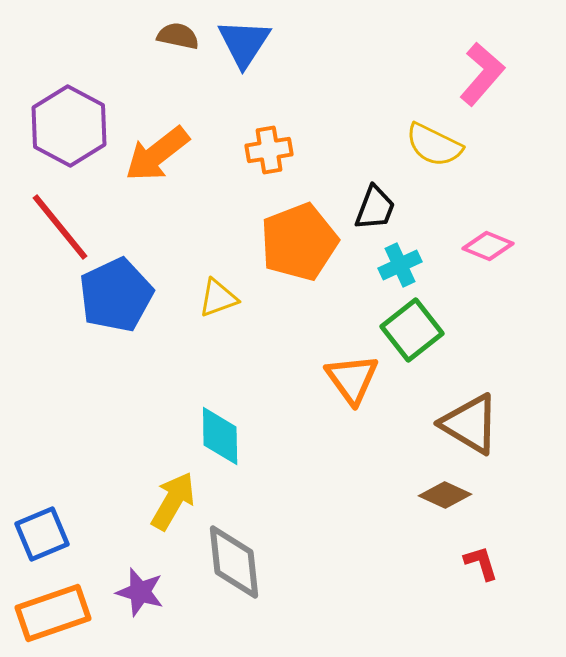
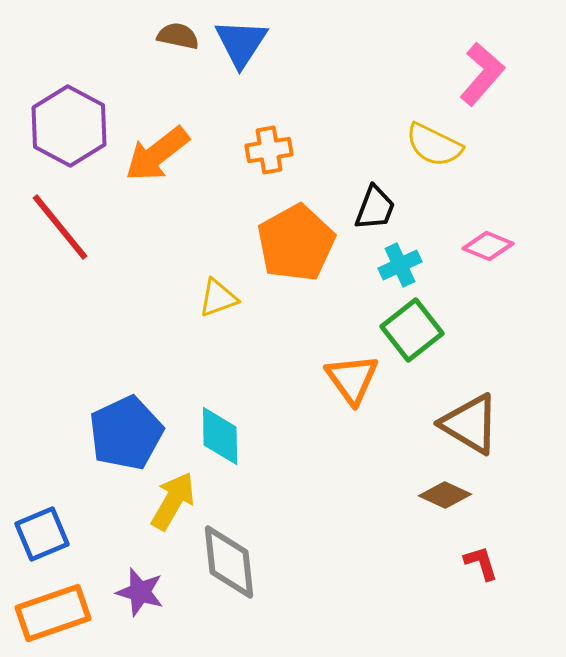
blue triangle: moved 3 px left
orange pentagon: moved 3 px left, 1 px down; rotated 8 degrees counterclockwise
blue pentagon: moved 10 px right, 138 px down
gray diamond: moved 5 px left
